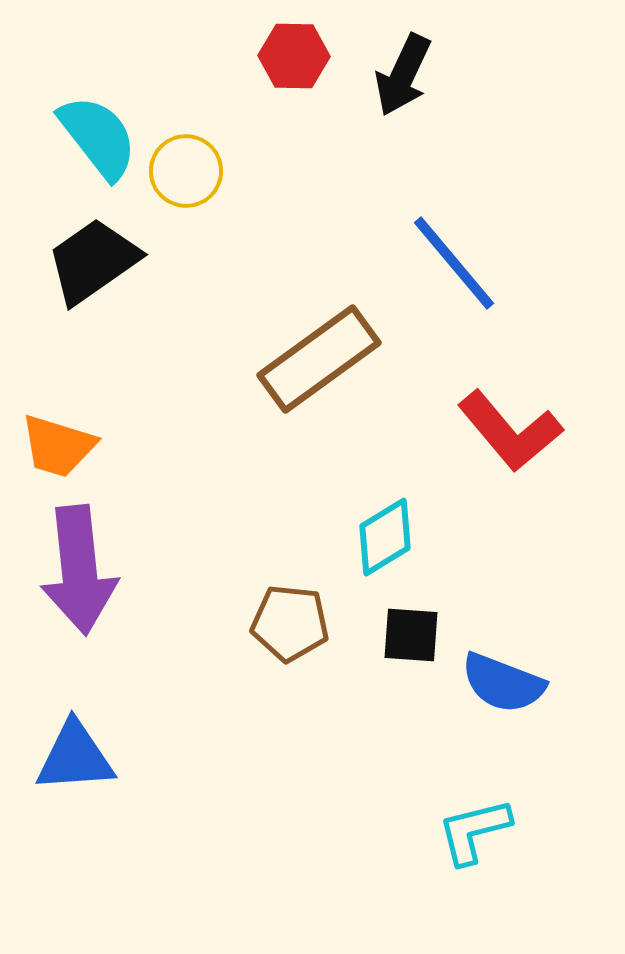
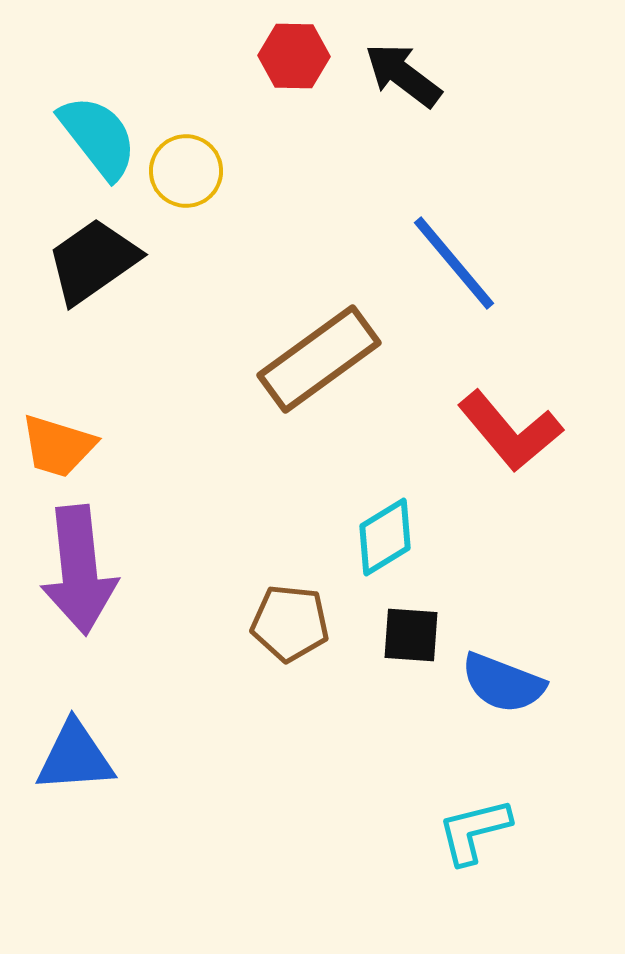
black arrow: rotated 102 degrees clockwise
